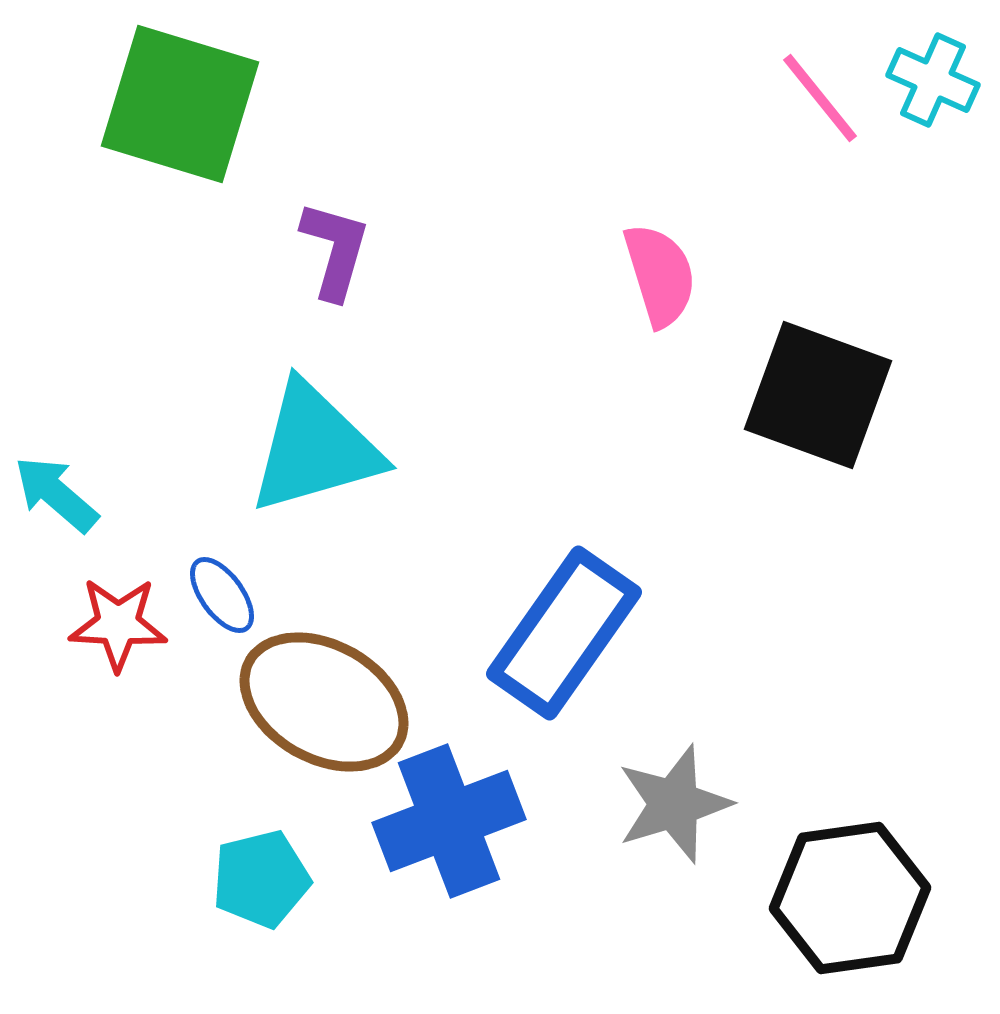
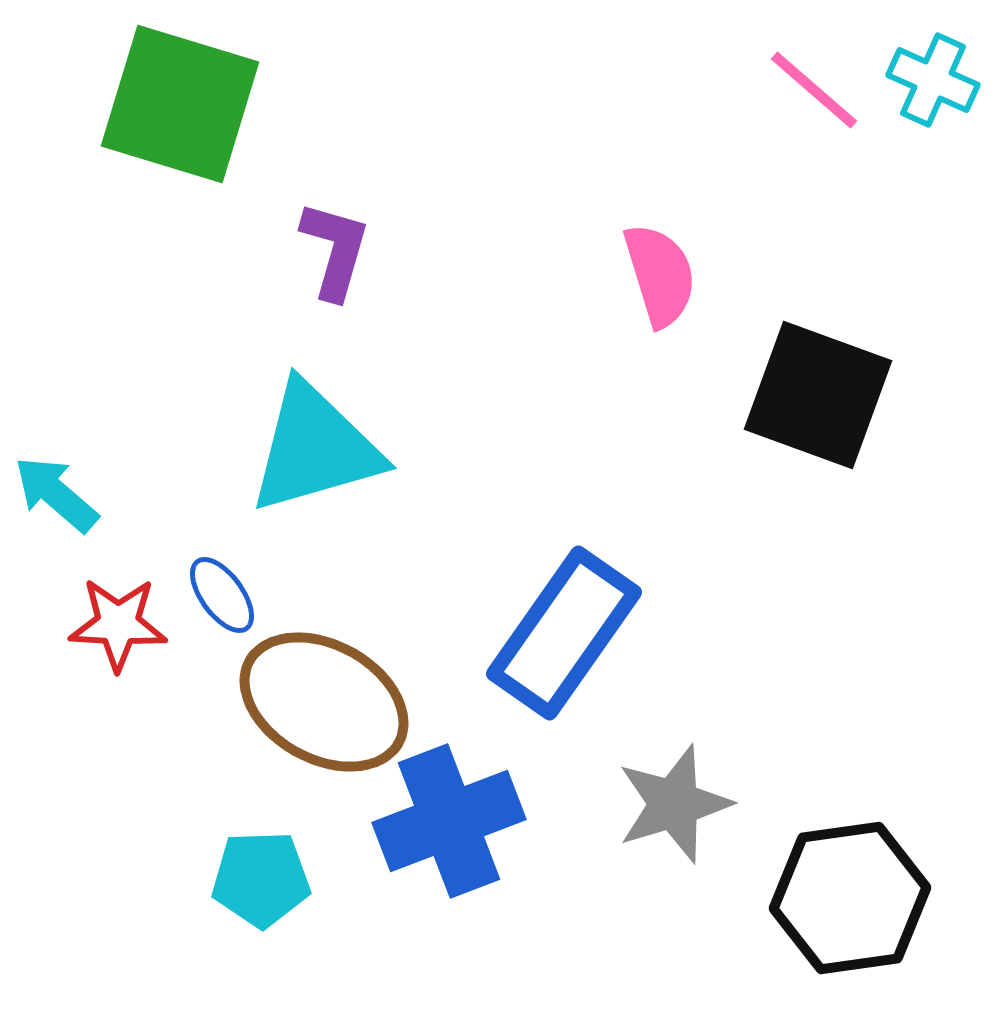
pink line: moved 6 px left, 8 px up; rotated 10 degrees counterclockwise
cyan pentagon: rotated 12 degrees clockwise
